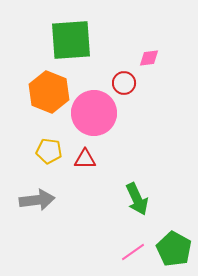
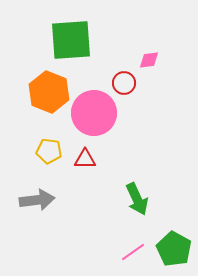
pink diamond: moved 2 px down
